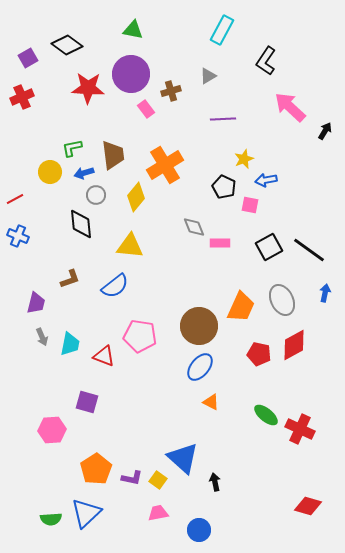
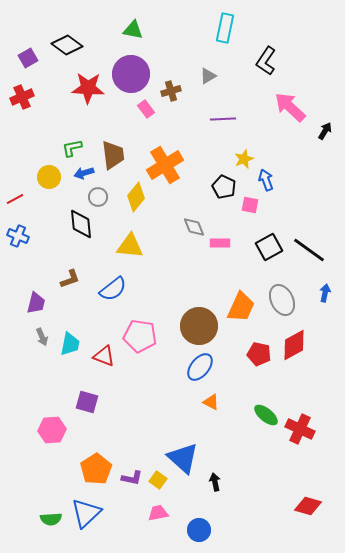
cyan rectangle at (222, 30): moved 3 px right, 2 px up; rotated 16 degrees counterclockwise
yellow circle at (50, 172): moved 1 px left, 5 px down
blue arrow at (266, 180): rotated 80 degrees clockwise
gray circle at (96, 195): moved 2 px right, 2 px down
blue semicircle at (115, 286): moved 2 px left, 3 px down
